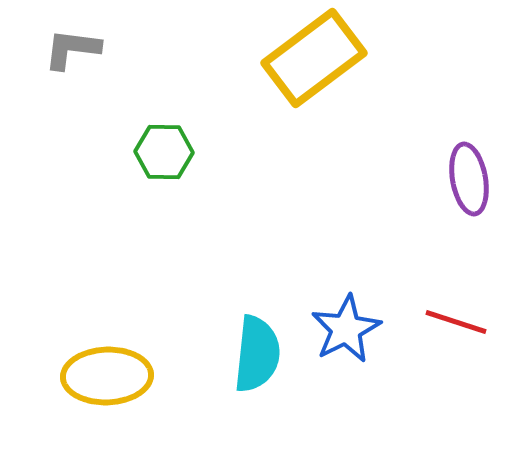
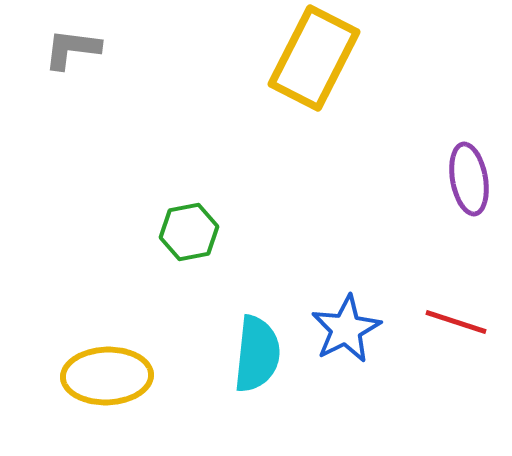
yellow rectangle: rotated 26 degrees counterclockwise
green hexagon: moved 25 px right, 80 px down; rotated 12 degrees counterclockwise
